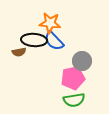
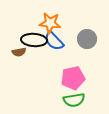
gray circle: moved 5 px right, 22 px up
